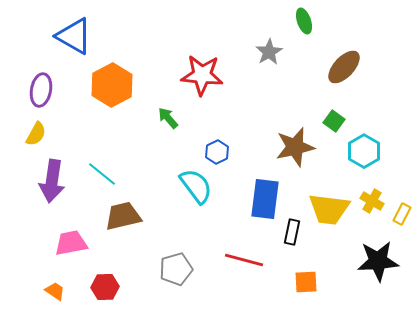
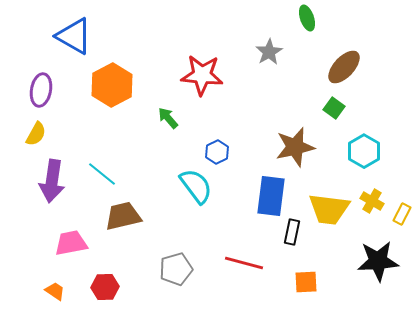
green ellipse: moved 3 px right, 3 px up
green square: moved 13 px up
blue rectangle: moved 6 px right, 3 px up
red line: moved 3 px down
